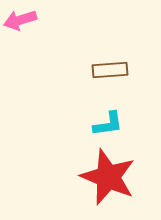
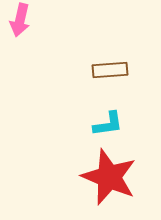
pink arrow: rotated 60 degrees counterclockwise
red star: moved 1 px right
